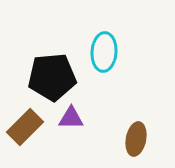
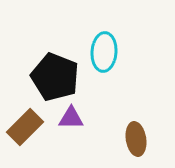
black pentagon: moved 3 px right; rotated 27 degrees clockwise
brown ellipse: rotated 20 degrees counterclockwise
